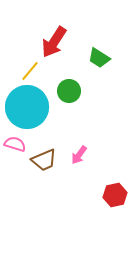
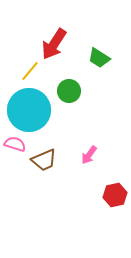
red arrow: moved 2 px down
cyan circle: moved 2 px right, 3 px down
pink arrow: moved 10 px right
